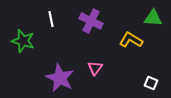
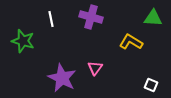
purple cross: moved 4 px up; rotated 10 degrees counterclockwise
yellow L-shape: moved 2 px down
purple star: moved 2 px right
white square: moved 2 px down
